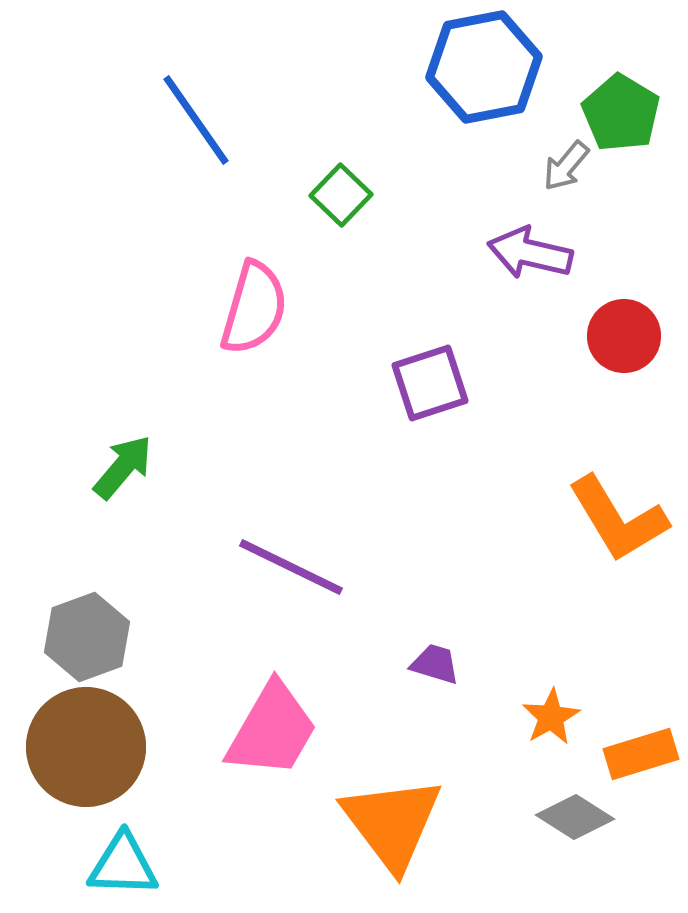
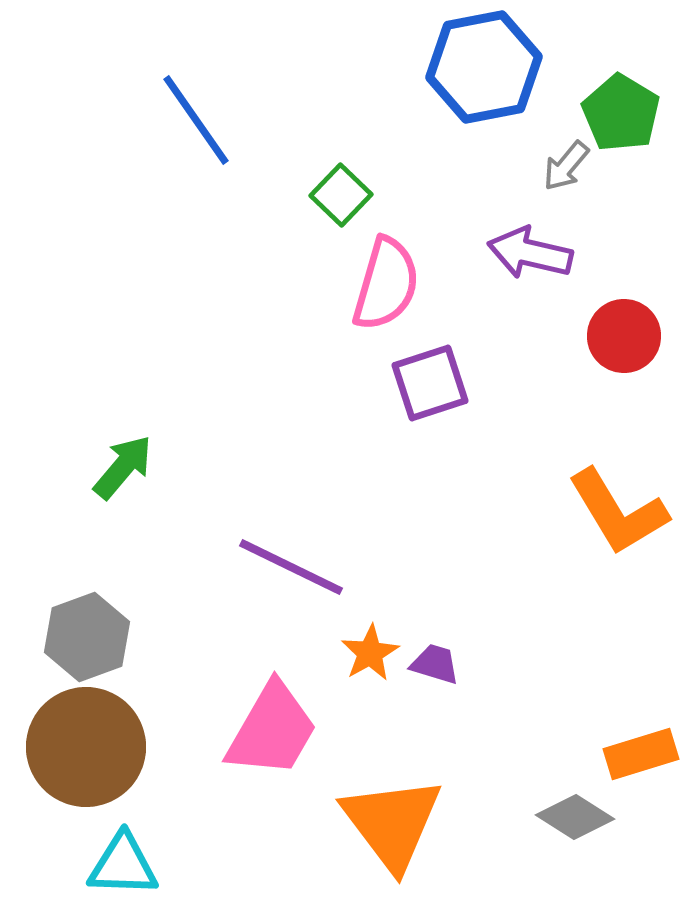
pink semicircle: moved 132 px right, 24 px up
orange L-shape: moved 7 px up
orange star: moved 181 px left, 64 px up
